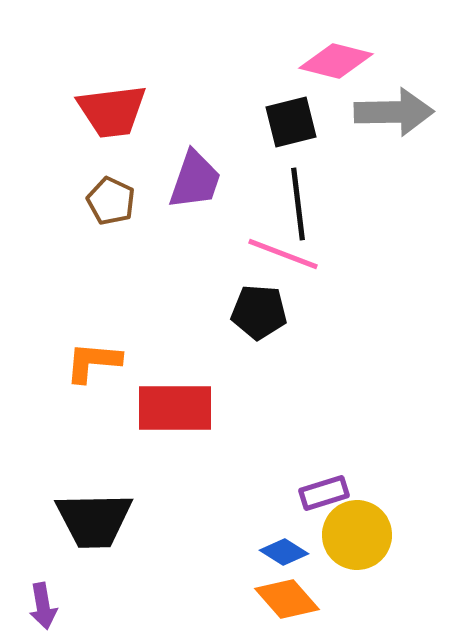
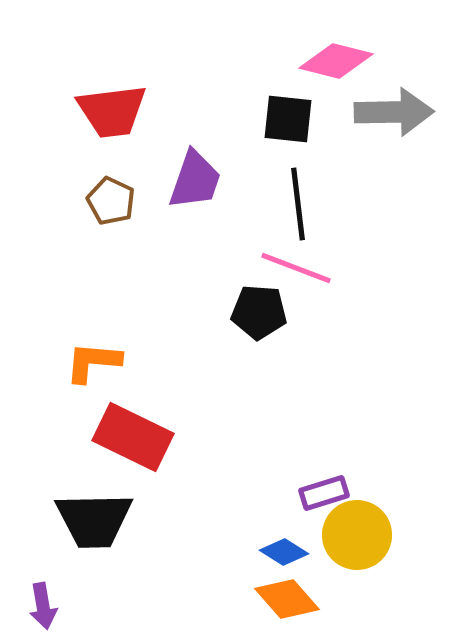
black square: moved 3 px left, 3 px up; rotated 20 degrees clockwise
pink line: moved 13 px right, 14 px down
red rectangle: moved 42 px left, 29 px down; rotated 26 degrees clockwise
